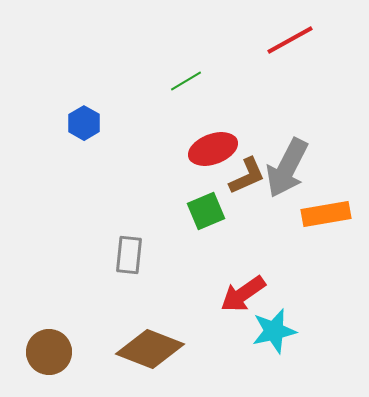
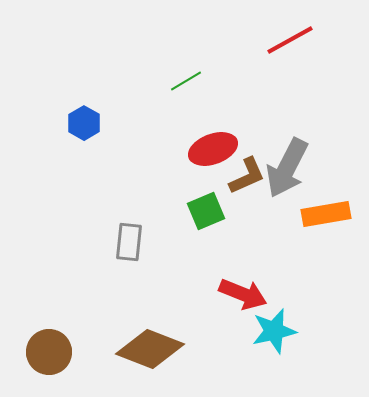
gray rectangle: moved 13 px up
red arrow: rotated 123 degrees counterclockwise
